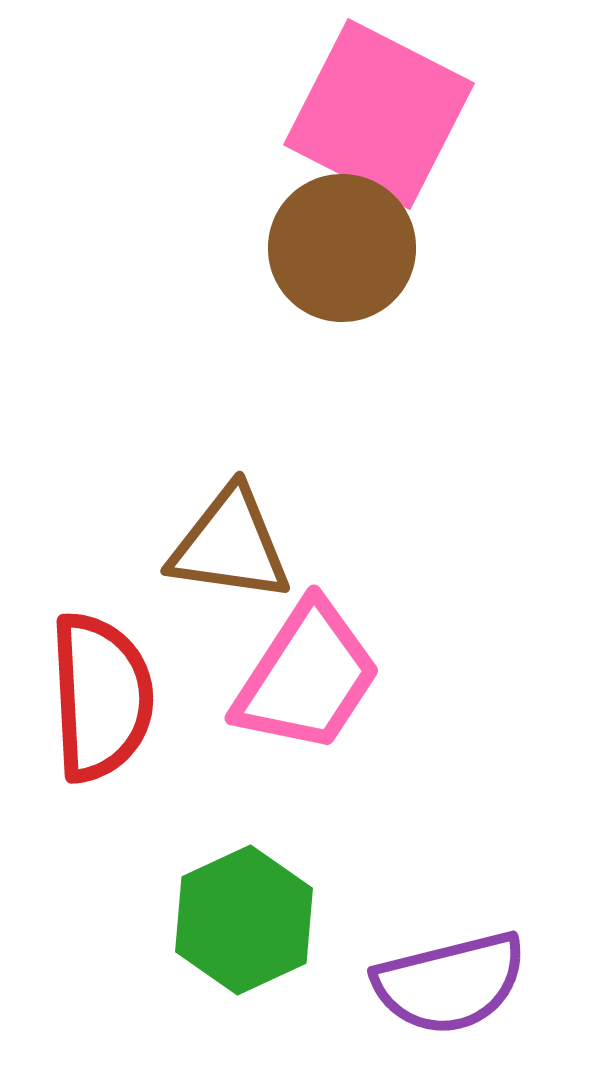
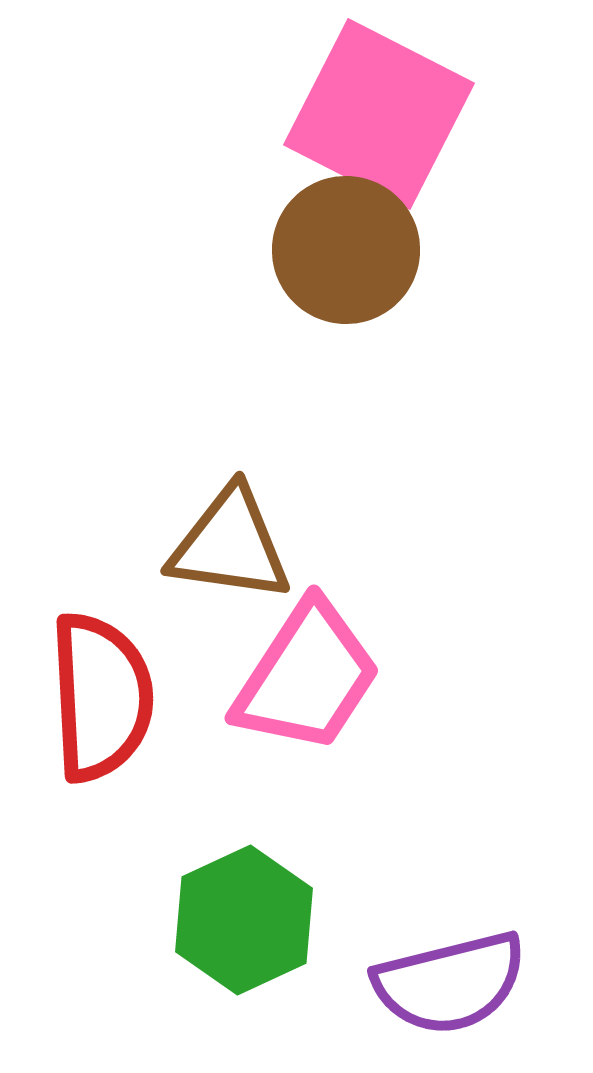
brown circle: moved 4 px right, 2 px down
